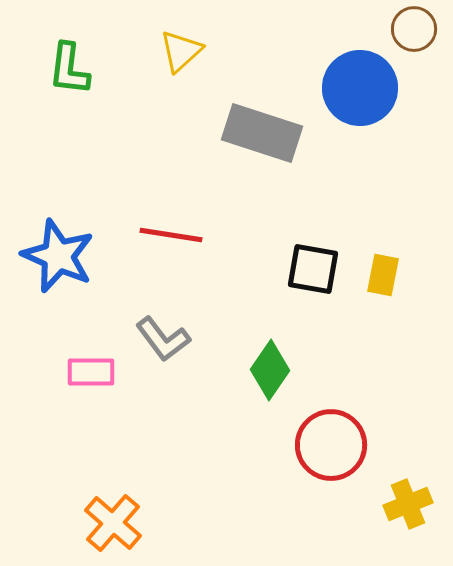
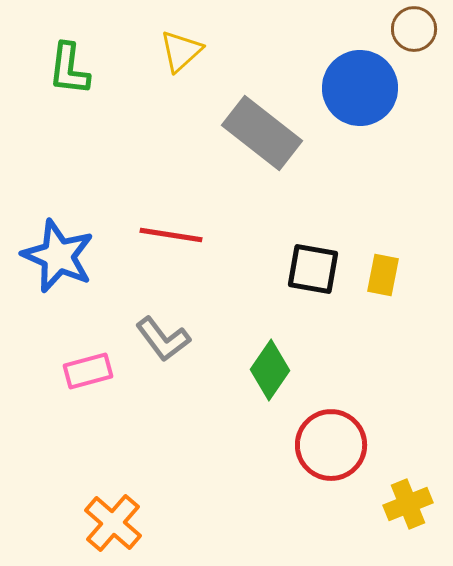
gray rectangle: rotated 20 degrees clockwise
pink rectangle: moved 3 px left, 1 px up; rotated 15 degrees counterclockwise
